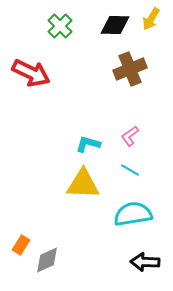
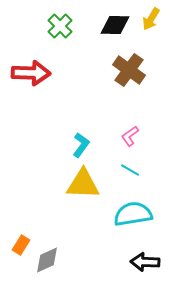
brown cross: moved 1 px left, 1 px down; rotated 32 degrees counterclockwise
red arrow: rotated 24 degrees counterclockwise
cyan L-shape: moved 7 px left, 1 px down; rotated 110 degrees clockwise
